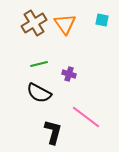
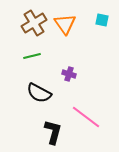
green line: moved 7 px left, 8 px up
